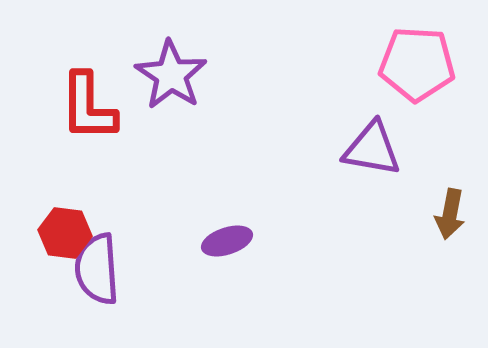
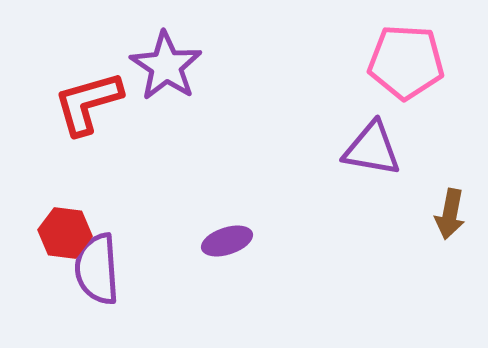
pink pentagon: moved 11 px left, 2 px up
purple star: moved 5 px left, 9 px up
red L-shape: moved 4 px up; rotated 74 degrees clockwise
